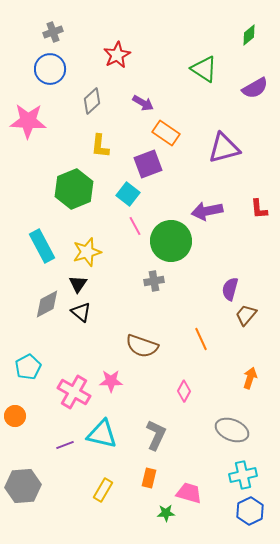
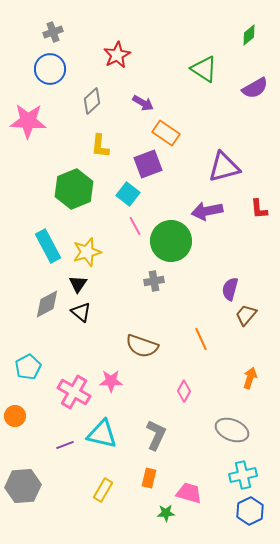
purple triangle at (224, 148): moved 19 px down
cyan rectangle at (42, 246): moved 6 px right
